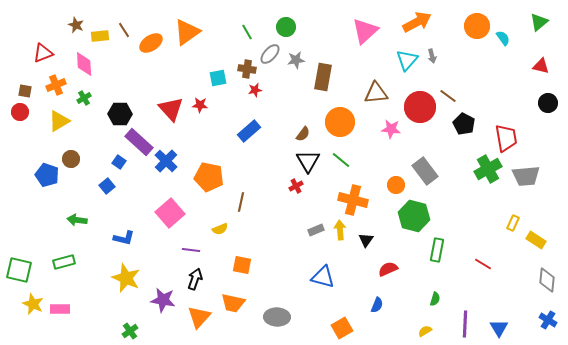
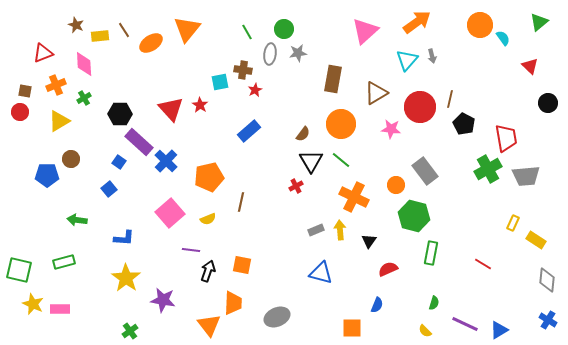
orange arrow at (417, 22): rotated 8 degrees counterclockwise
orange circle at (477, 26): moved 3 px right, 1 px up
green circle at (286, 27): moved 2 px left, 2 px down
orange triangle at (187, 32): moved 3 px up; rotated 16 degrees counterclockwise
gray ellipse at (270, 54): rotated 35 degrees counterclockwise
gray star at (296, 60): moved 2 px right, 7 px up
red triangle at (541, 66): moved 11 px left; rotated 30 degrees clockwise
brown cross at (247, 69): moved 4 px left, 1 px down
brown rectangle at (323, 77): moved 10 px right, 2 px down
cyan square at (218, 78): moved 2 px right, 4 px down
red star at (255, 90): rotated 16 degrees counterclockwise
brown triangle at (376, 93): rotated 25 degrees counterclockwise
brown line at (448, 96): moved 2 px right, 3 px down; rotated 66 degrees clockwise
red star at (200, 105): rotated 28 degrees clockwise
orange circle at (340, 122): moved 1 px right, 2 px down
black triangle at (308, 161): moved 3 px right
blue pentagon at (47, 175): rotated 20 degrees counterclockwise
orange pentagon at (209, 177): rotated 24 degrees counterclockwise
blue square at (107, 186): moved 2 px right, 3 px down
orange cross at (353, 200): moved 1 px right, 3 px up; rotated 12 degrees clockwise
yellow semicircle at (220, 229): moved 12 px left, 10 px up
blue L-shape at (124, 238): rotated 10 degrees counterclockwise
black triangle at (366, 240): moved 3 px right, 1 px down
green rectangle at (437, 250): moved 6 px left, 3 px down
blue triangle at (323, 277): moved 2 px left, 4 px up
yellow star at (126, 278): rotated 12 degrees clockwise
black arrow at (195, 279): moved 13 px right, 8 px up
green semicircle at (435, 299): moved 1 px left, 4 px down
orange trapezoid at (233, 303): rotated 100 degrees counterclockwise
orange triangle at (199, 317): moved 10 px right, 8 px down; rotated 20 degrees counterclockwise
gray ellipse at (277, 317): rotated 25 degrees counterclockwise
purple line at (465, 324): rotated 68 degrees counterclockwise
orange square at (342, 328): moved 10 px right; rotated 30 degrees clockwise
blue triangle at (499, 328): moved 2 px down; rotated 30 degrees clockwise
yellow semicircle at (425, 331): rotated 104 degrees counterclockwise
